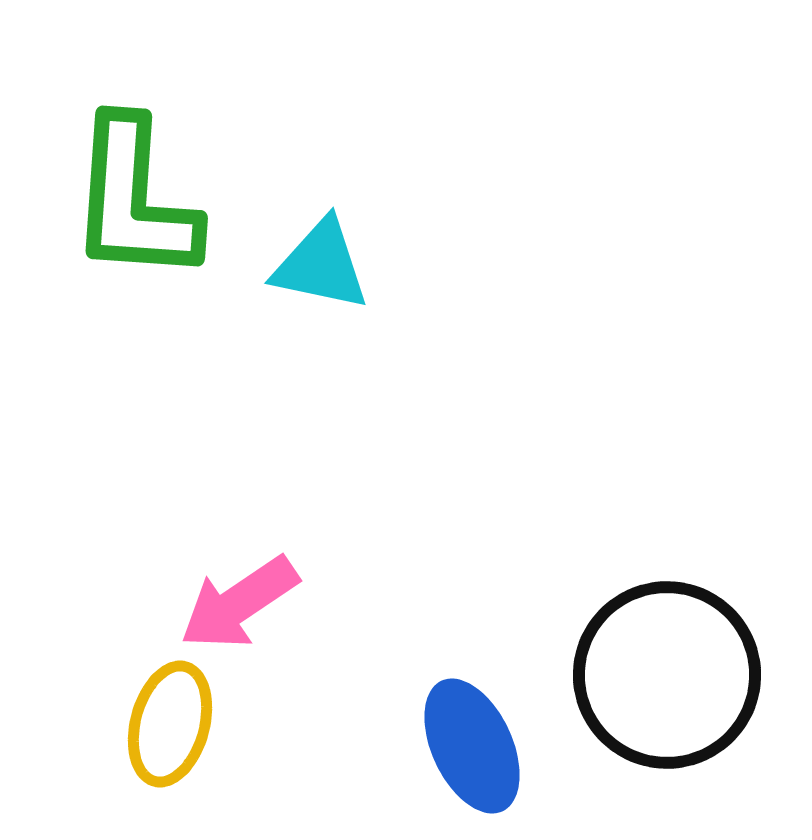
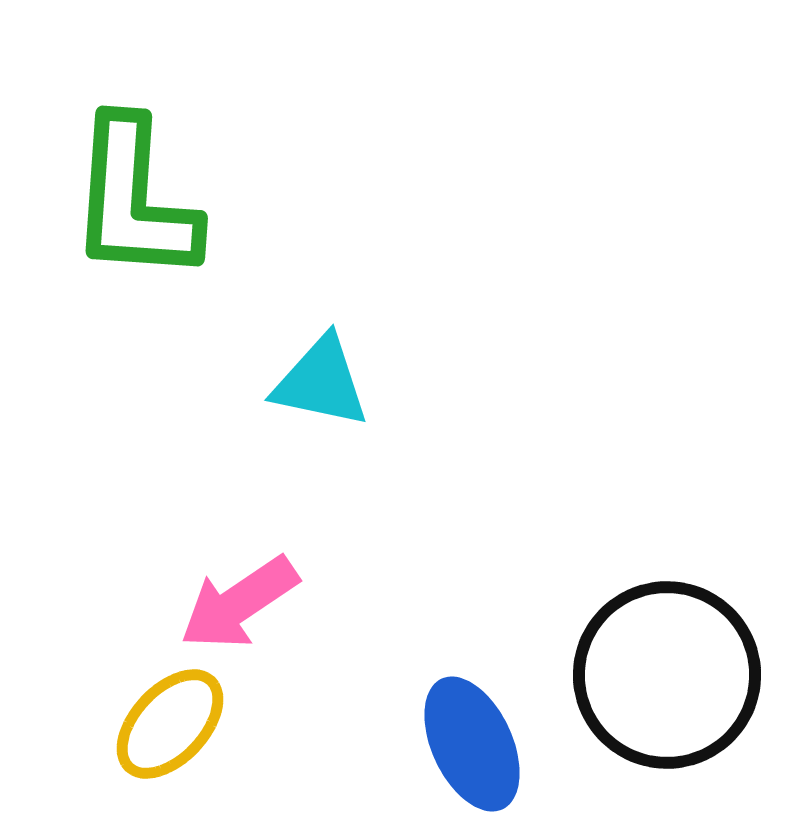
cyan triangle: moved 117 px down
yellow ellipse: rotated 28 degrees clockwise
blue ellipse: moved 2 px up
